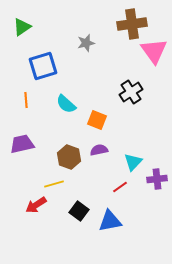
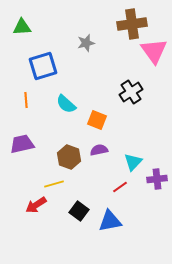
green triangle: rotated 30 degrees clockwise
